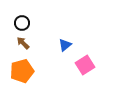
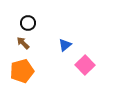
black circle: moved 6 px right
pink square: rotated 12 degrees counterclockwise
